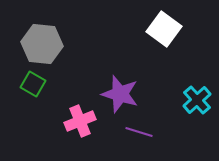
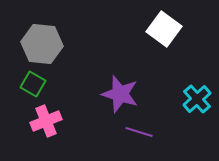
cyan cross: moved 1 px up
pink cross: moved 34 px left
